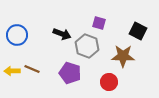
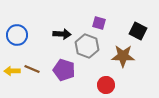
black arrow: rotated 18 degrees counterclockwise
purple pentagon: moved 6 px left, 3 px up
red circle: moved 3 px left, 3 px down
